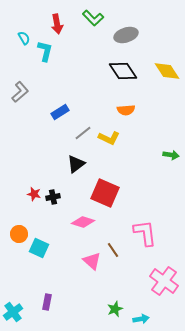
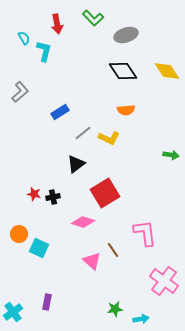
cyan L-shape: moved 1 px left
red square: rotated 36 degrees clockwise
green star: rotated 14 degrees clockwise
